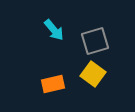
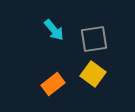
gray square: moved 1 px left, 2 px up; rotated 8 degrees clockwise
orange rectangle: rotated 25 degrees counterclockwise
